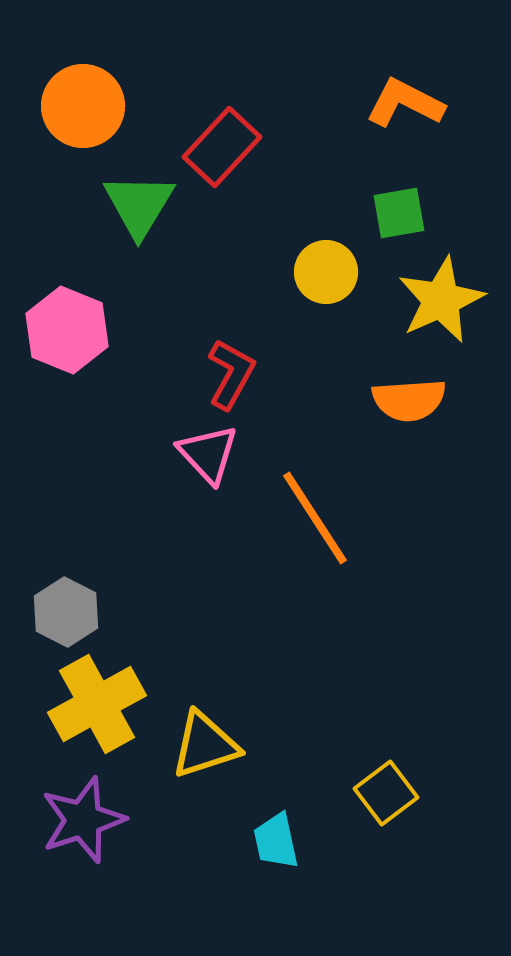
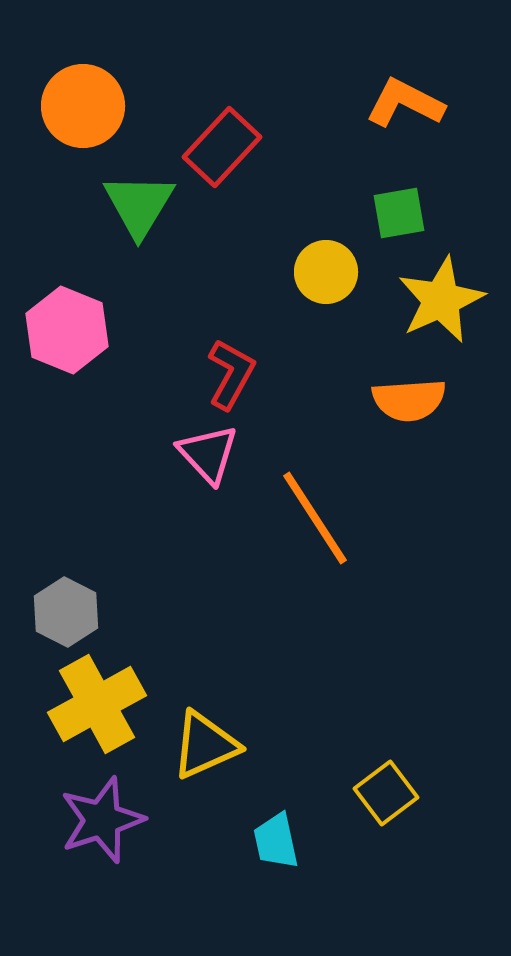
yellow triangle: rotated 6 degrees counterclockwise
purple star: moved 19 px right
